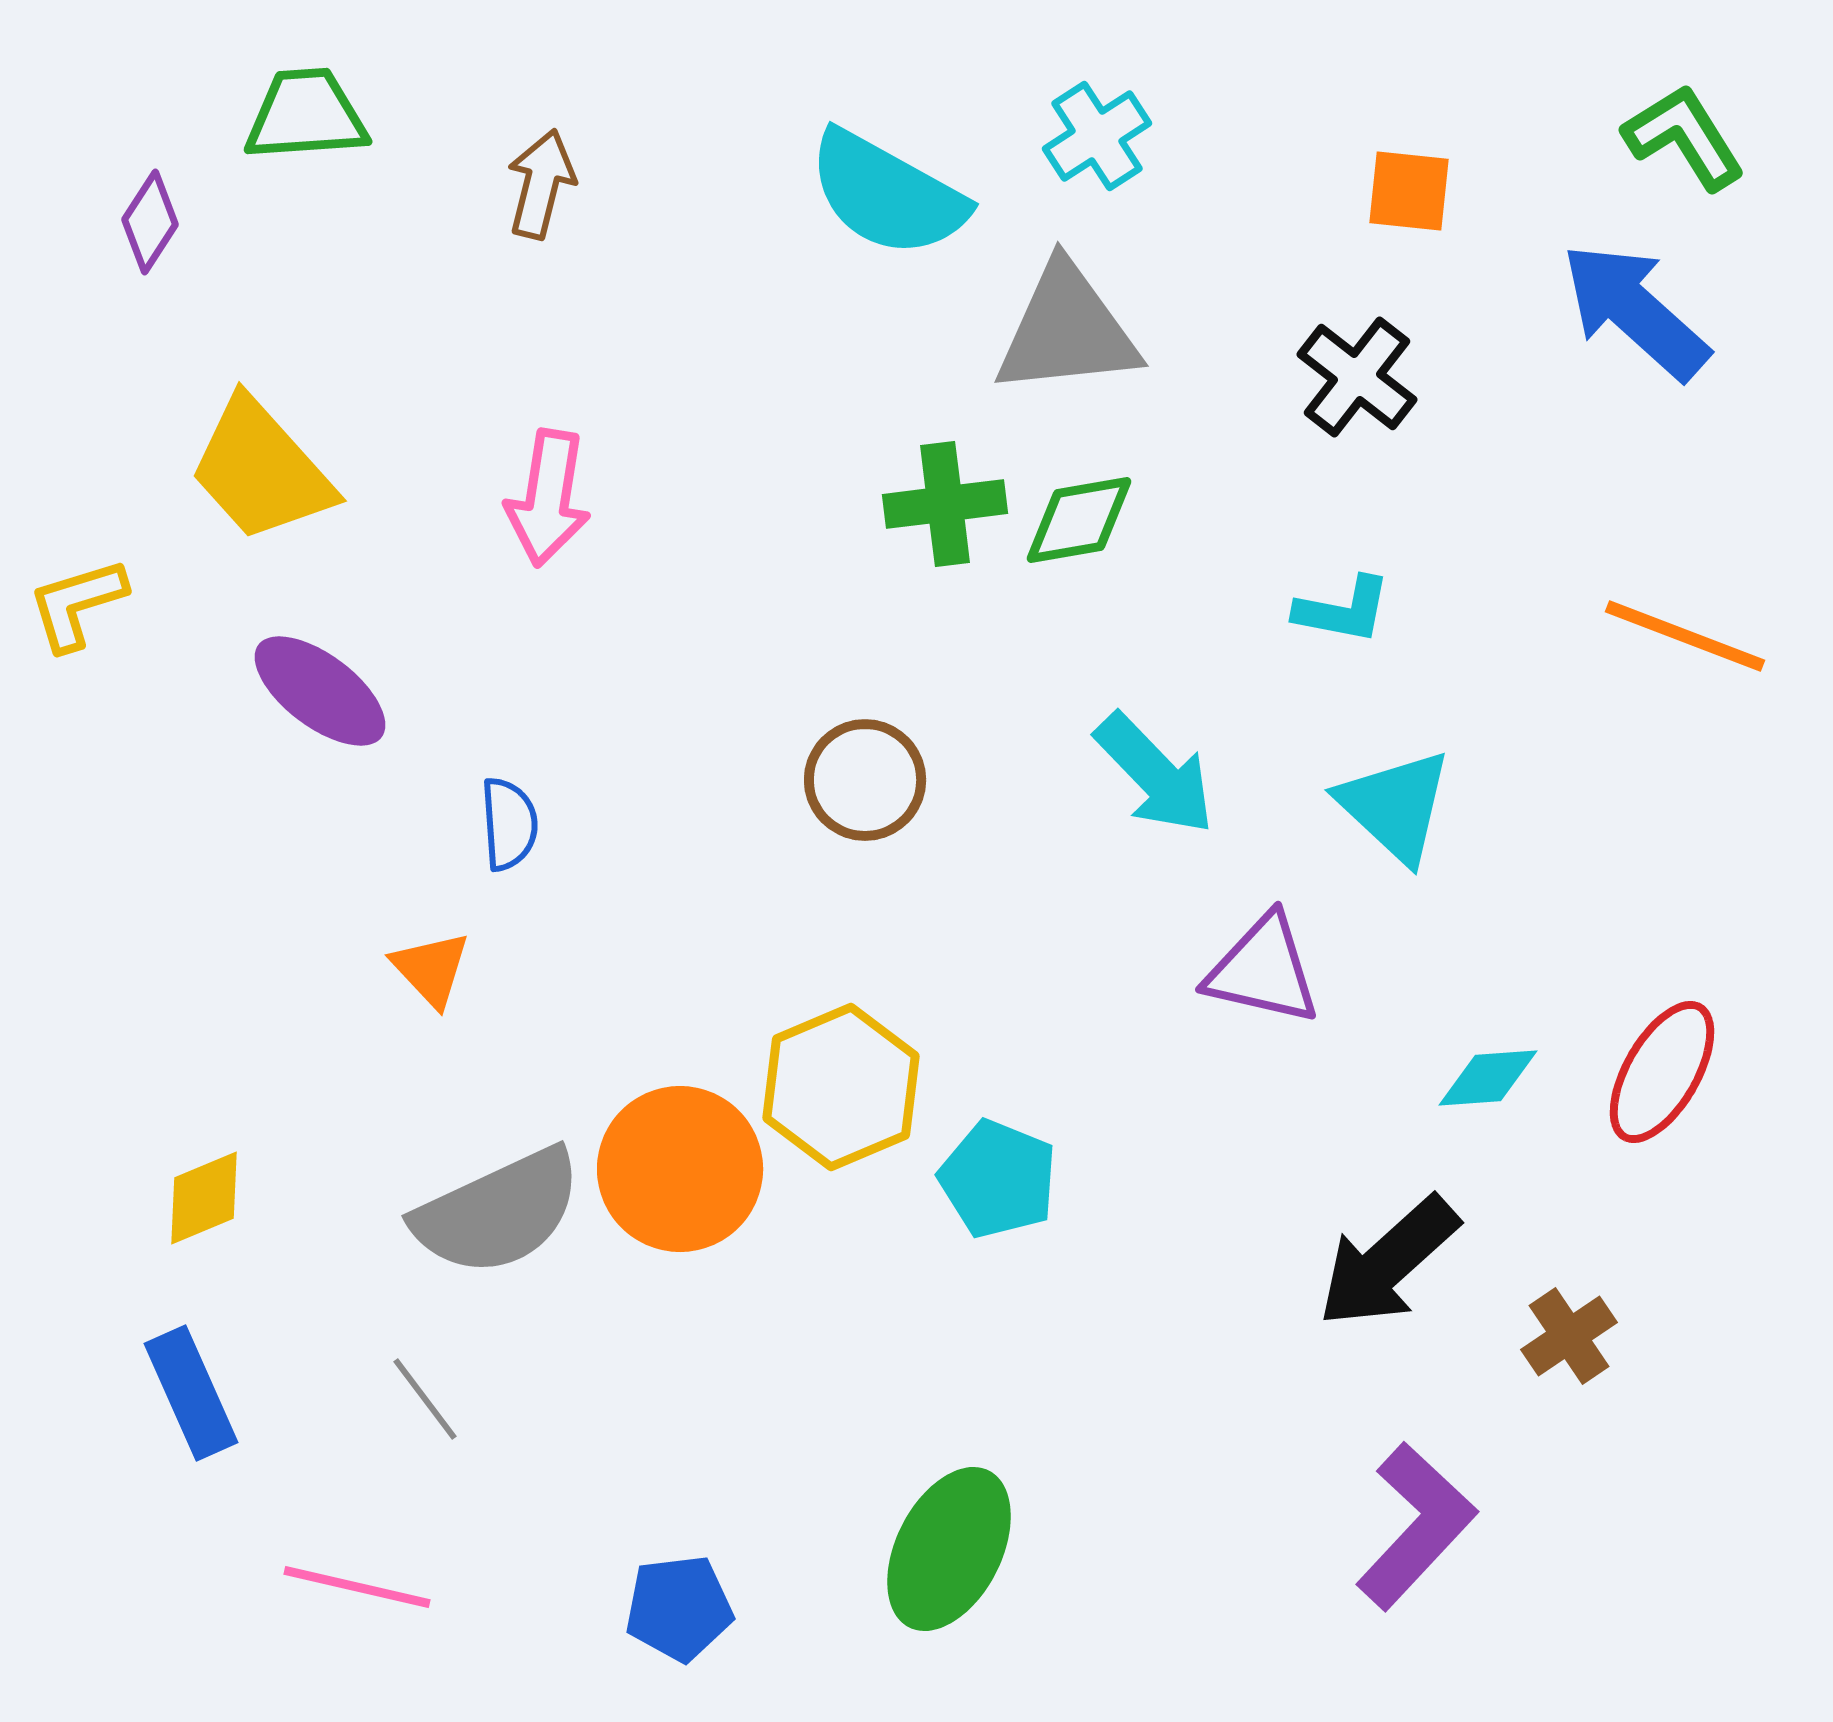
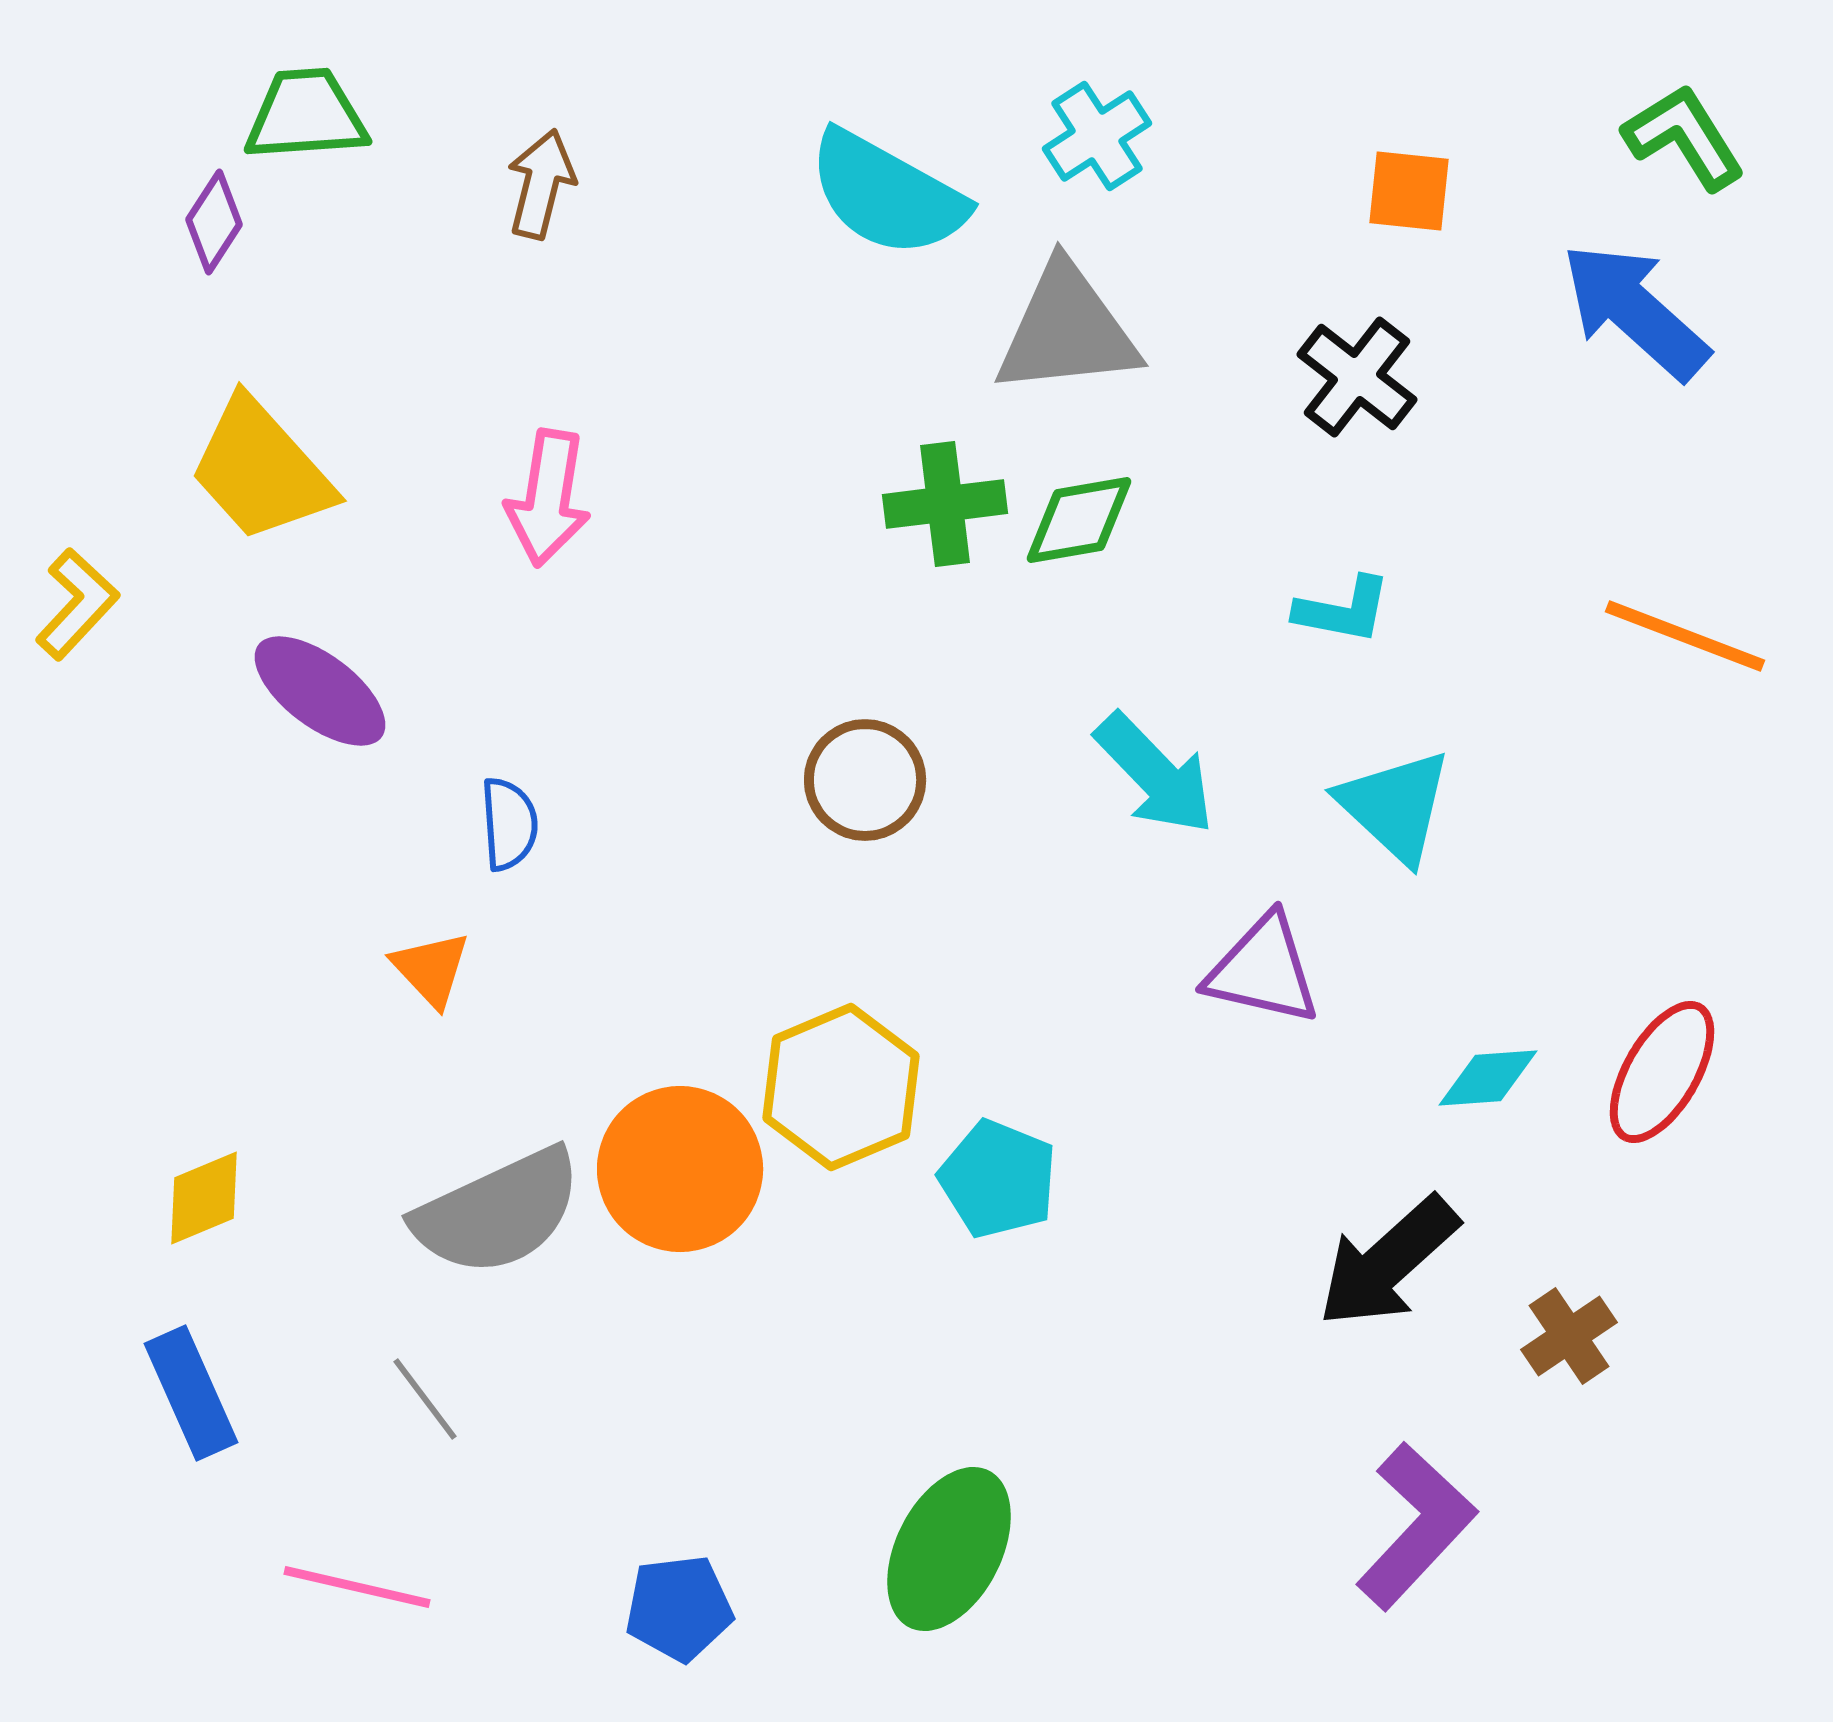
purple diamond: moved 64 px right
yellow L-shape: rotated 150 degrees clockwise
